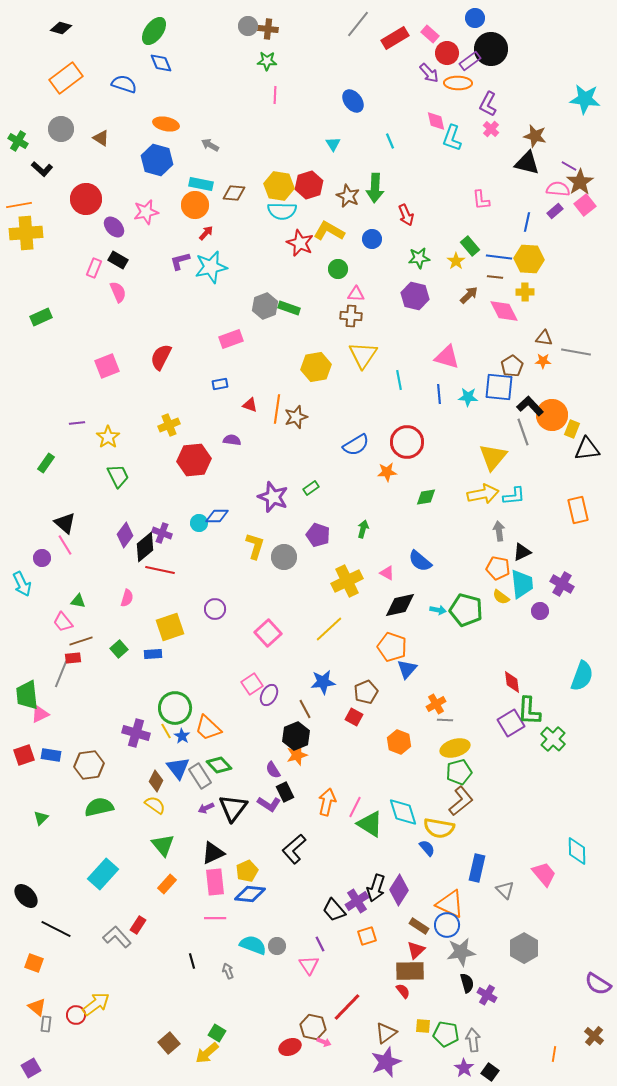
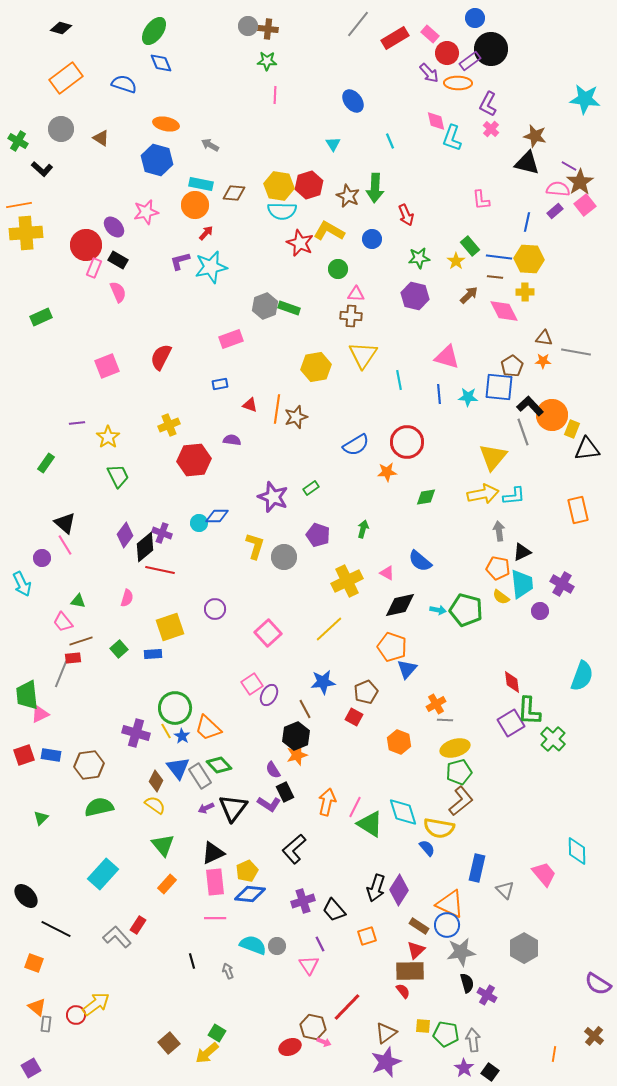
red circle at (86, 199): moved 46 px down
purple cross at (357, 901): moved 54 px left; rotated 15 degrees clockwise
